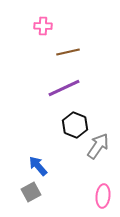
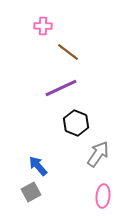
brown line: rotated 50 degrees clockwise
purple line: moved 3 px left
black hexagon: moved 1 px right, 2 px up
gray arrow: moved 8 px down
